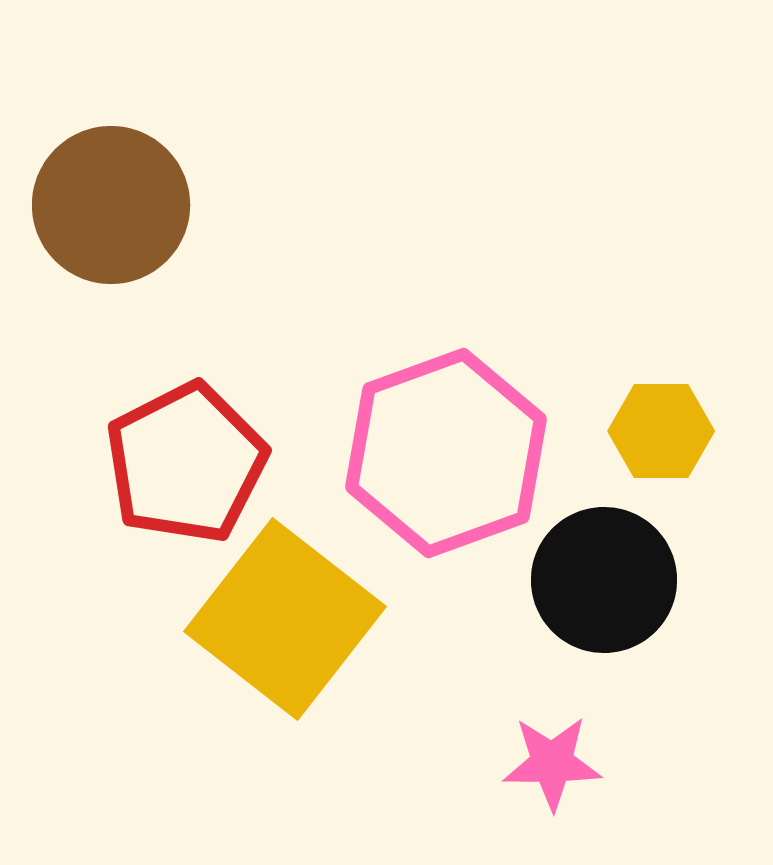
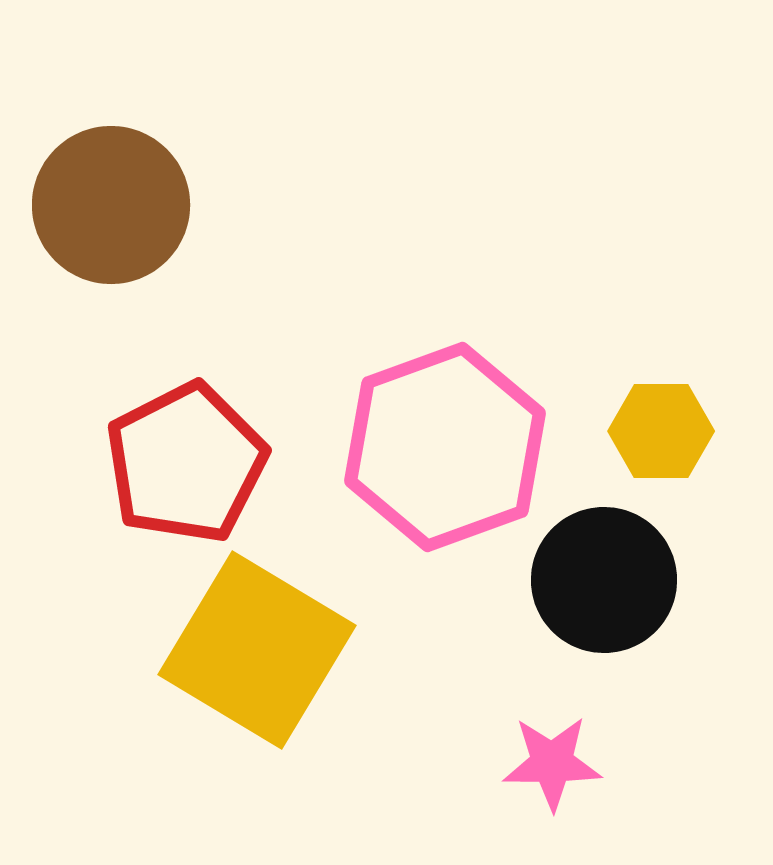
pink hexagon: moved 1 px left, 6 px up
yellow square: moved 28 px left, 31 px down; rotated 7 degrees counterclockwise
